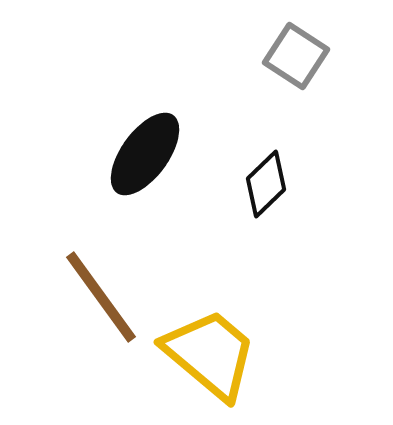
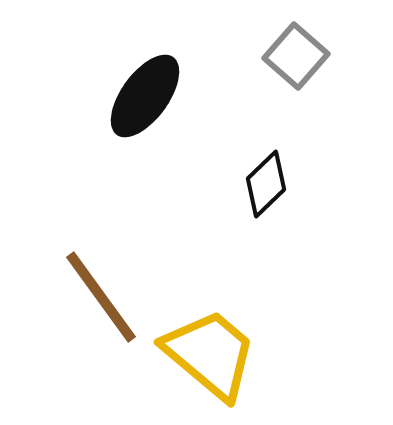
gray square: rotated 8 degrees clockwise
black ellipse: moved 58 px up
